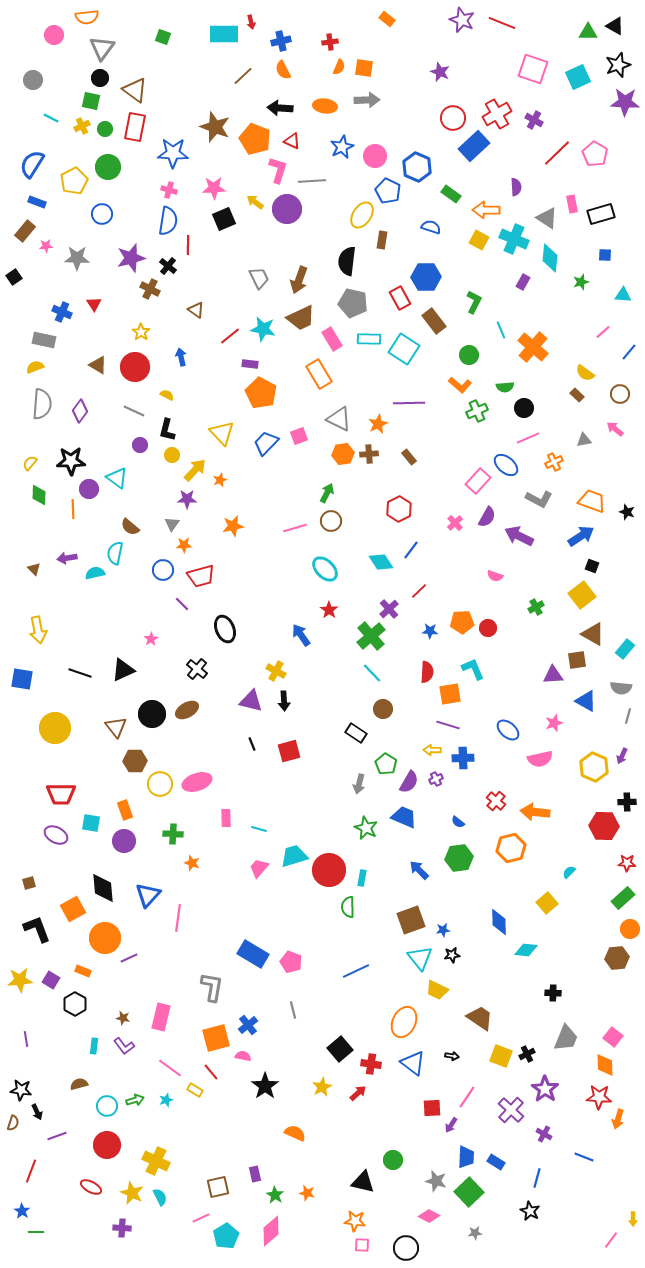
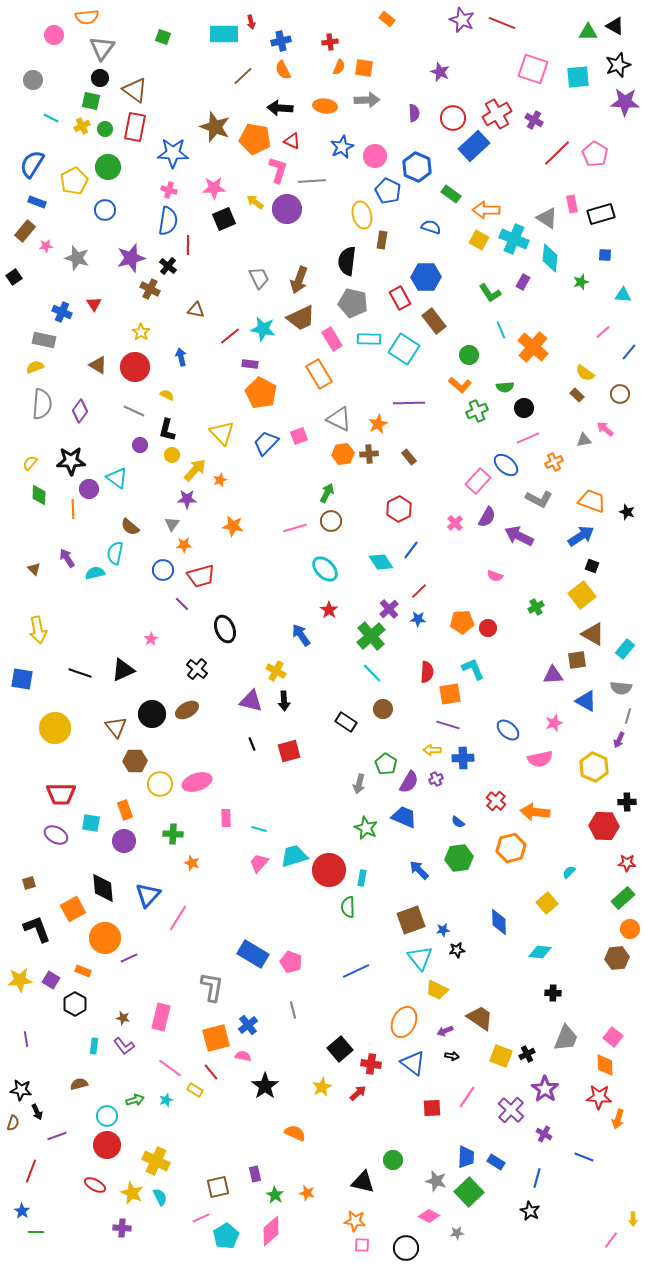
cyan square at (578, 77): rotated 20 degrees clockwise
orange pentagon at (255, 139): rotated 12 degrees counterclockwise
purple semicircle at (516, 187): moved 102 px left, 74 px up
blue circle at (102, 214): moved 3 px right, 4 px up
yellow ellipse at (362, 215): rotated 48 degrees counterclockwise
gray star at (77, 258): rotated 15 degrees clockwise
green L-shape at (474, 302): moved 16 px right, 9 px up; rotated 120 degrees clockwise
brown triangle at (196, 310): rotated 24 degrees counterclockwise
pink arrow at (615, 429): moved 10 px left
orange star at (233, 526): rotated 20 degrees clockwise
purple arrow at (67, 558): rotated 66 degrees clockwise
blue star at (430, 631): moved 12 px left, 12 px up
black rectangle at (356, 733): moved 10 px left, 11 px up
purple arrow at (622, 756): moved 3 px left, 16 px up
pink trapezoid at (259, 868): moved 5 px up
pink line at (178, 918): rotated 24 degrees clockwise
cyan diamond at (526, 950): moved 14 px right, 2 px down
black star at (452, 955): moved 5 px right, 5 px up
cyan circle at (107, 1106): moved 10 px down
purple arrow at (451, 1125): moved 6 px left, 94 px up; rotated 35 degrees clockwise
red ellipse at (91, 1187): moved 4 px right, 2 px up
gray star at (475, 1233): moved 18 px left
